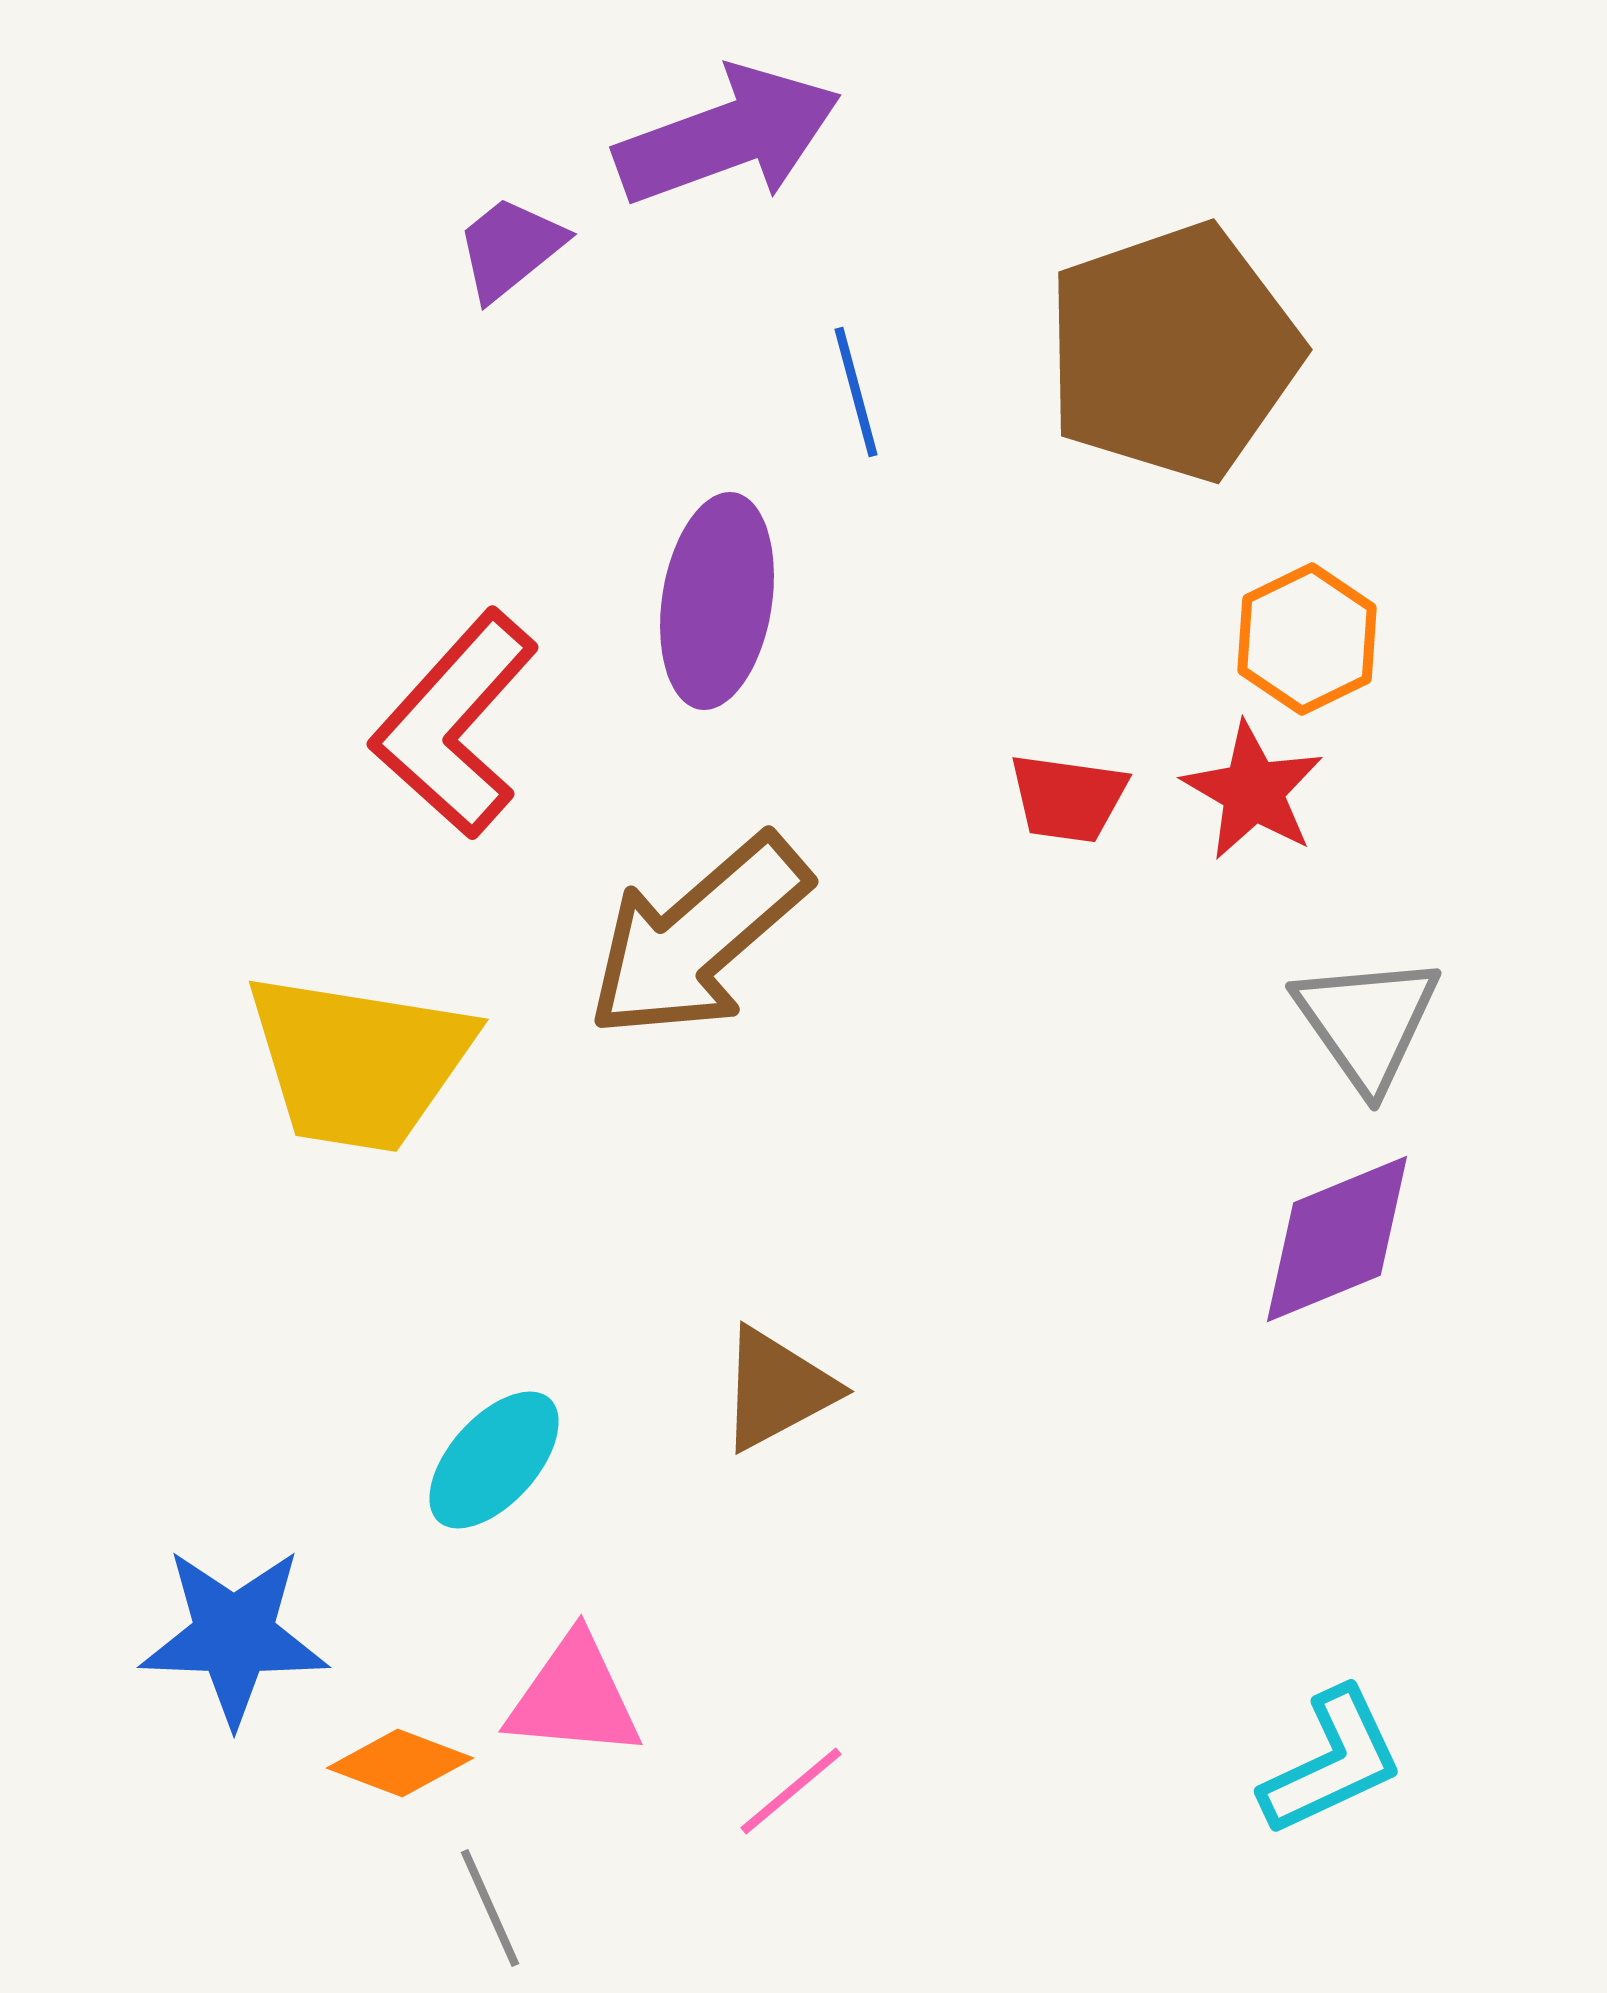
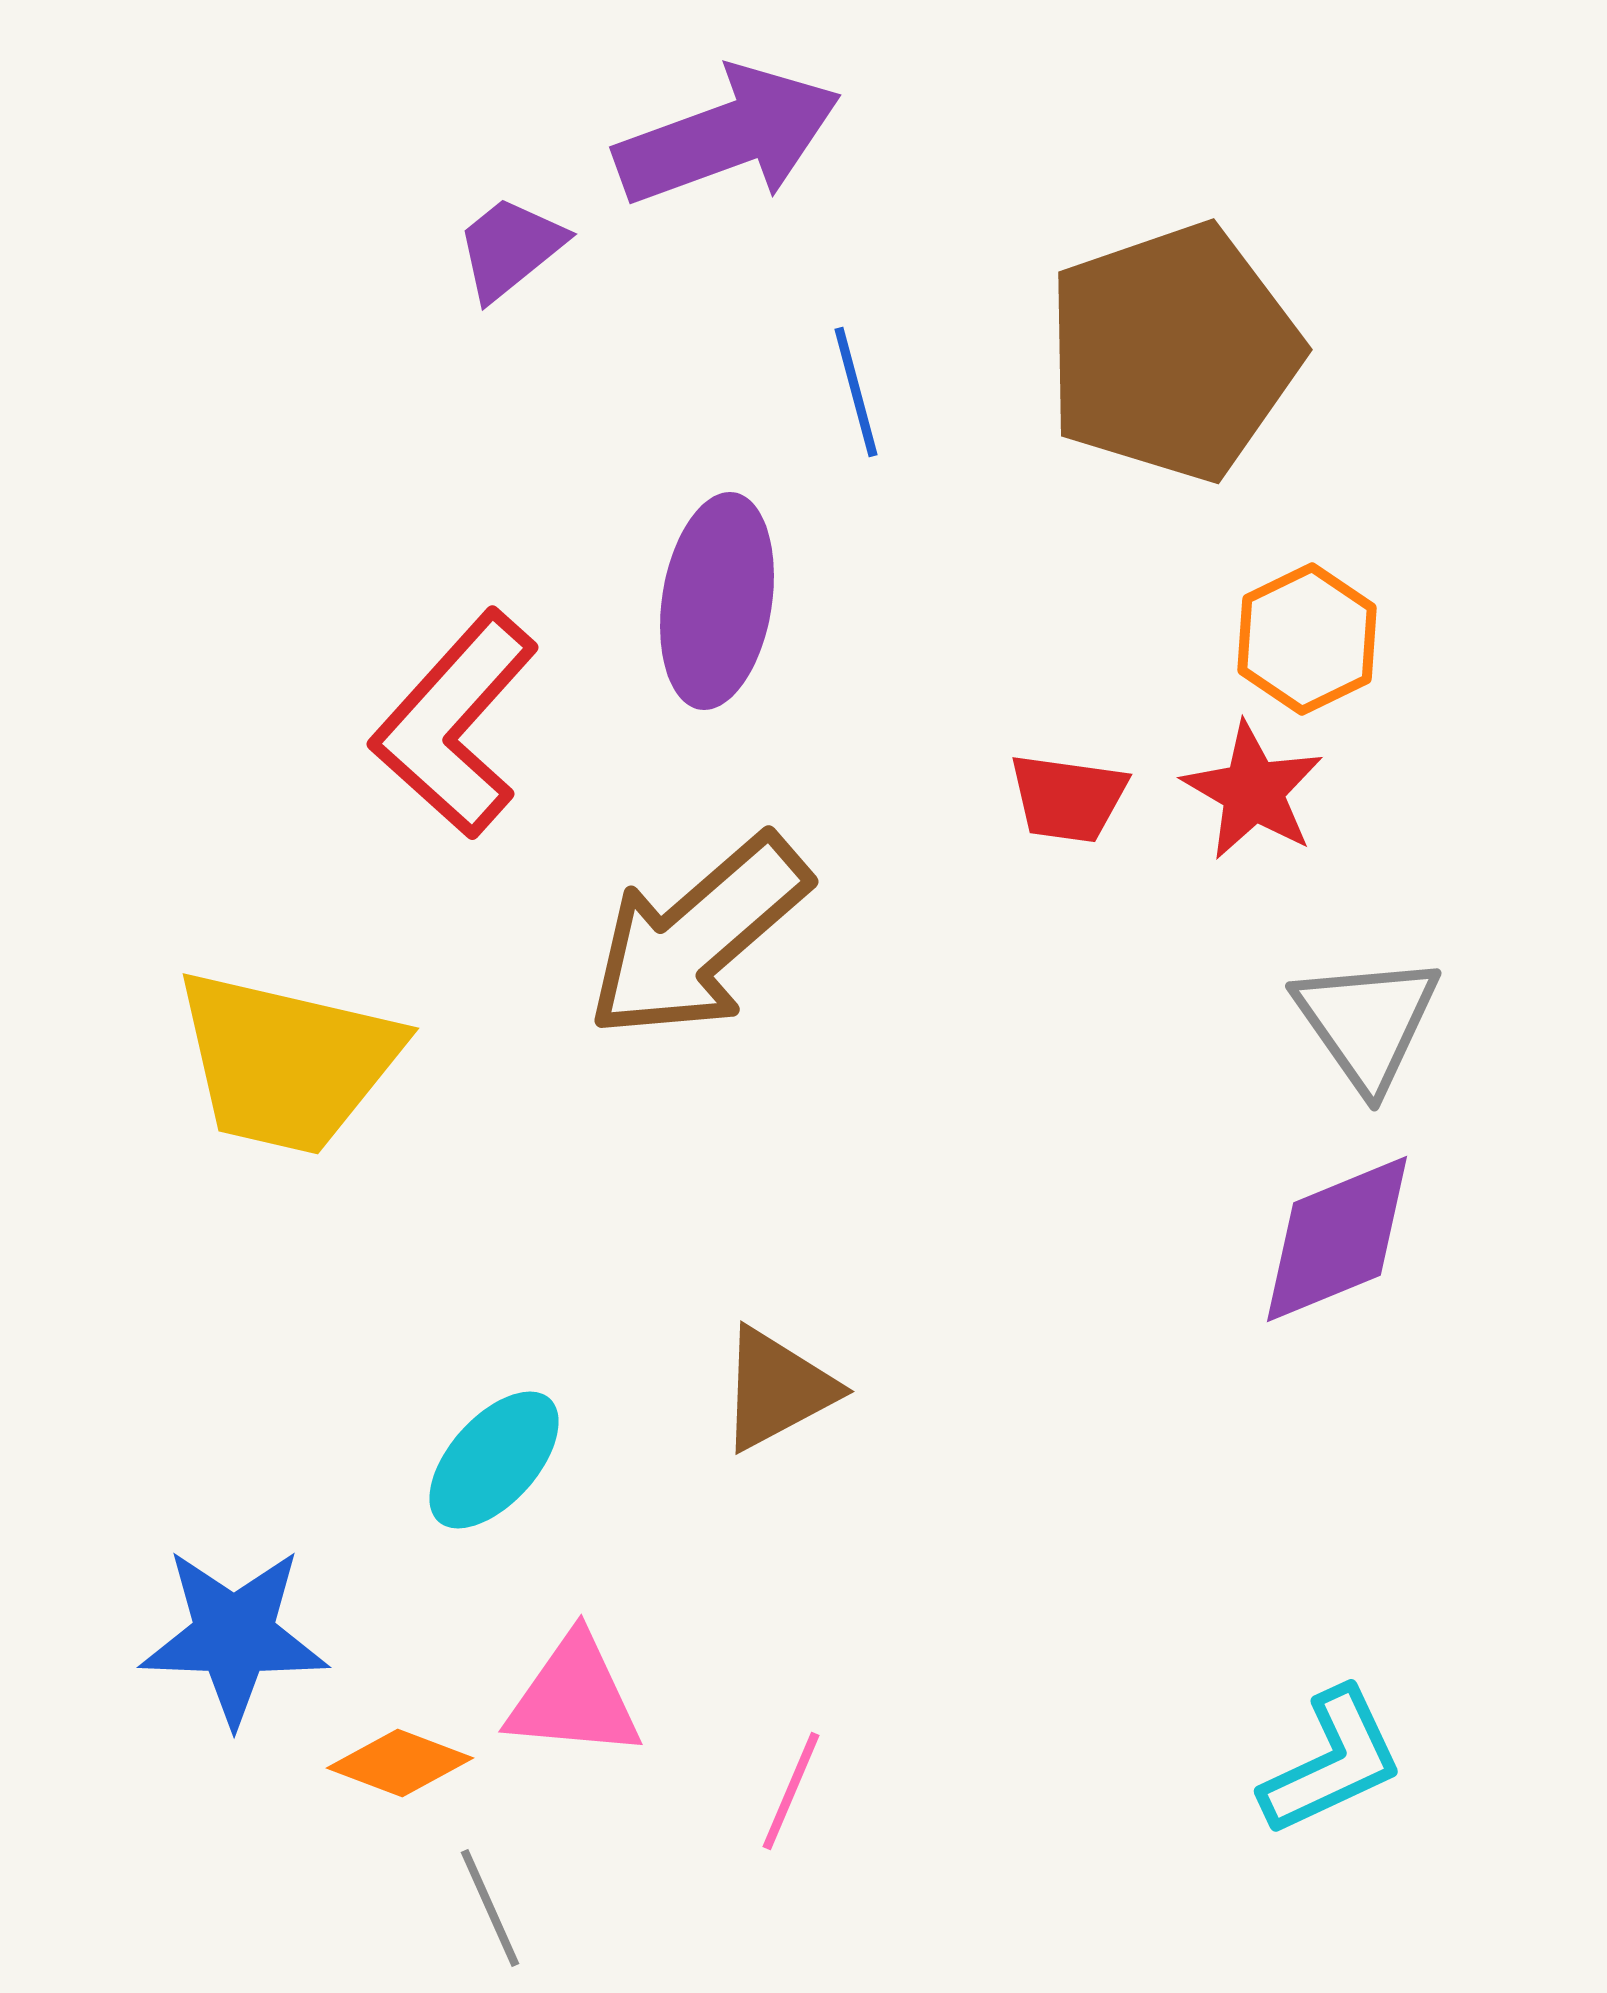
yellow trapezoid: moved 72 px left; rotated 4 degrees clockwise
pink line: rotated 27 degrees counterclockwise
